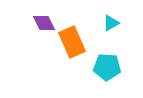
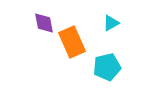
purple diamond: rotated 15 degrees clockwise
cyan pentagon: rotated 16 degrees counterclockwise
